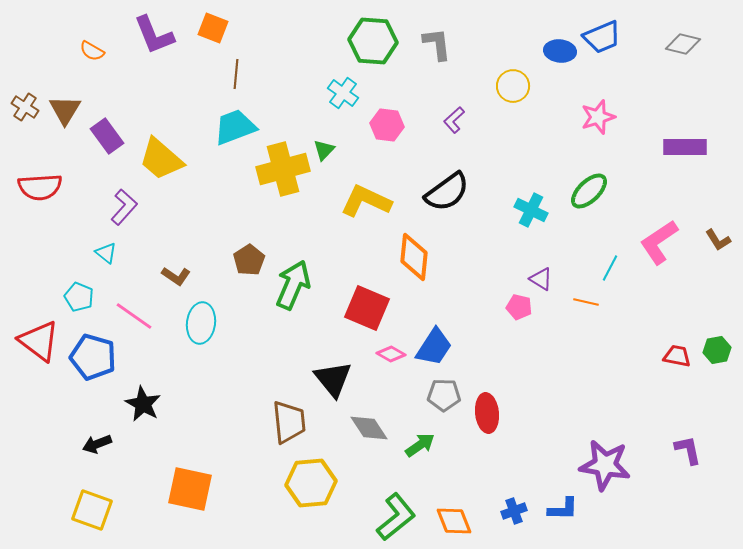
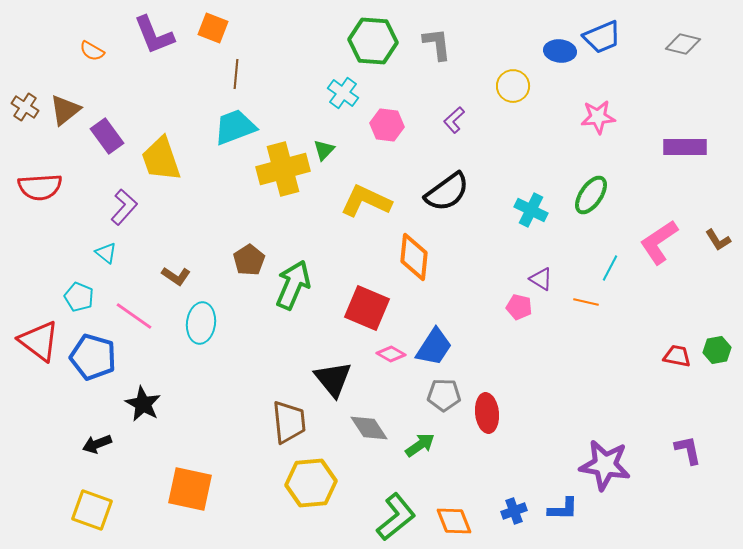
brown triangle at (65, 110): rotated 20 degrees clockwise
pink star at (598, 117): rotated 12 degrees clockwise
yellow trapezoid at (161, 159): rotated 30 degrees clockwise
green ellipse at (589, 191): moved 2 px right, 4 px down; rotated 12 degrees counterclockwise
